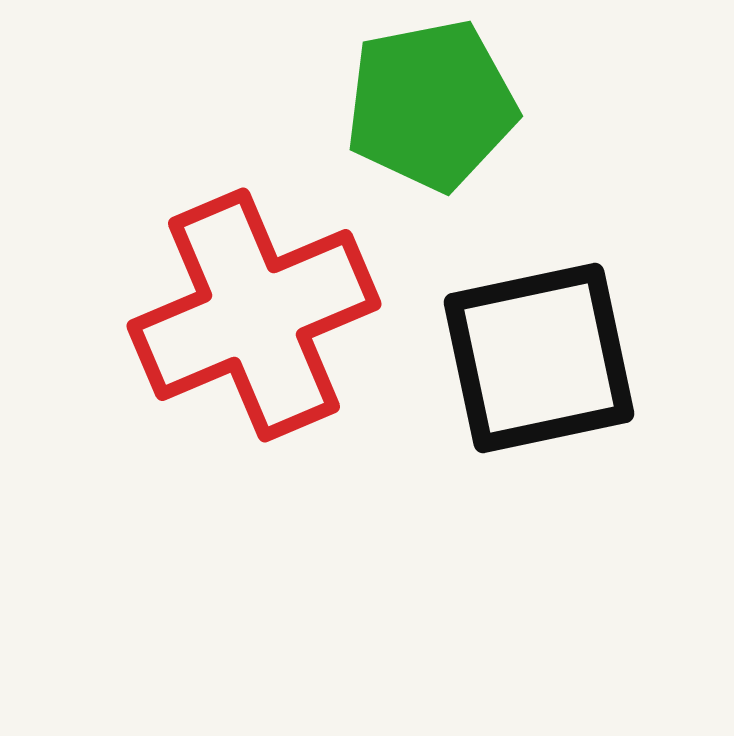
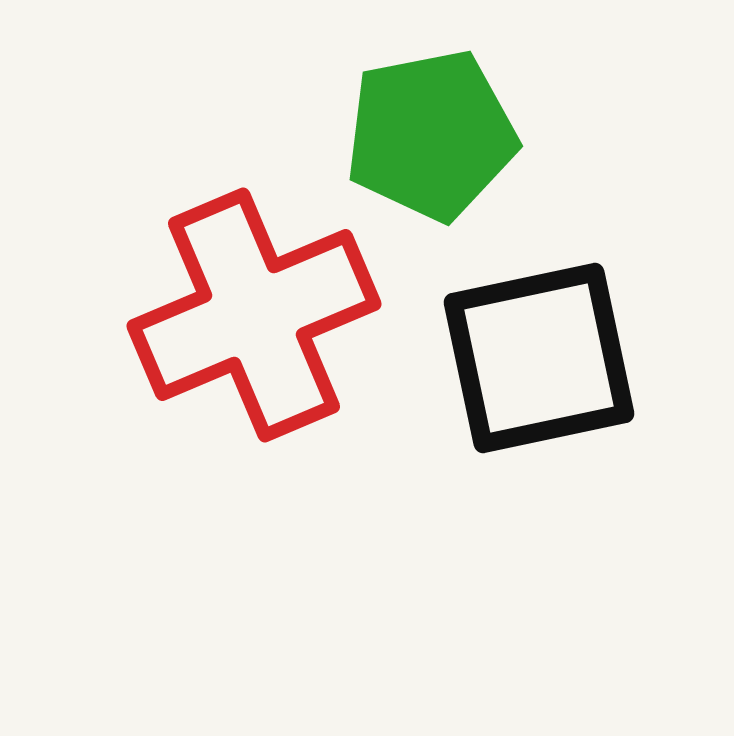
green pentagon: moved 30 px down
